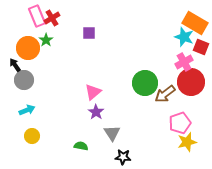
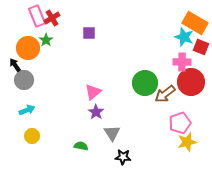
pink cross: moved 2 px left; rotated 30 degrees clockwise
